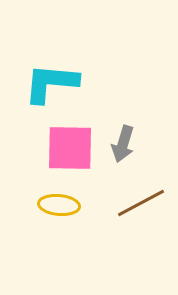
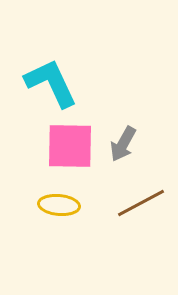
cyan L-shape: rotated 60 degrees clockwise
gray arrow: rotated 12 degrees clockwise
pink square: moved 2 px up
